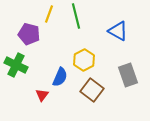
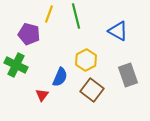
yellow hexagon: moved 2 px right
